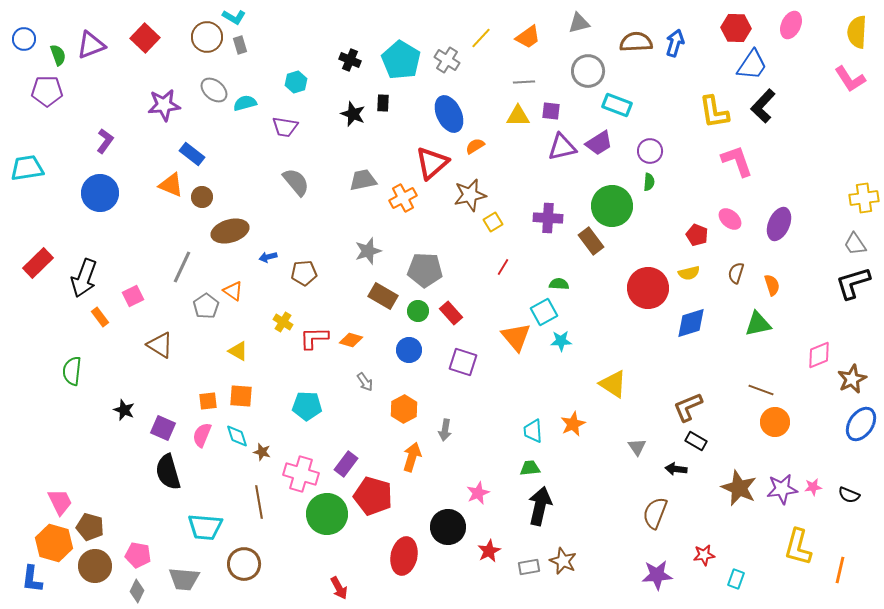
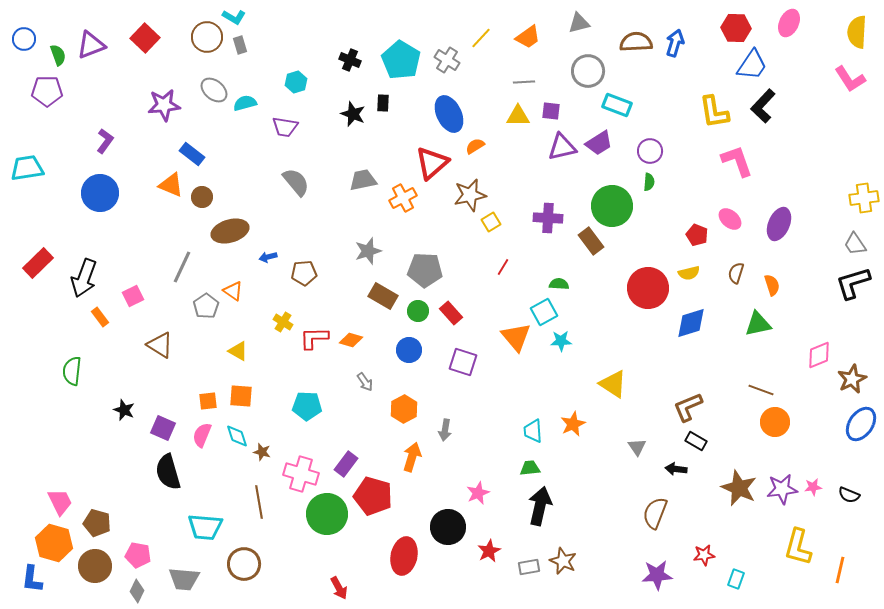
pink ellipse at (791, 25): moved 2 px left, 2 px up
yellow square at (493, 222): moved 2 px left
brown pentagon at (90, 527): moved 7 px right, 4 px up
